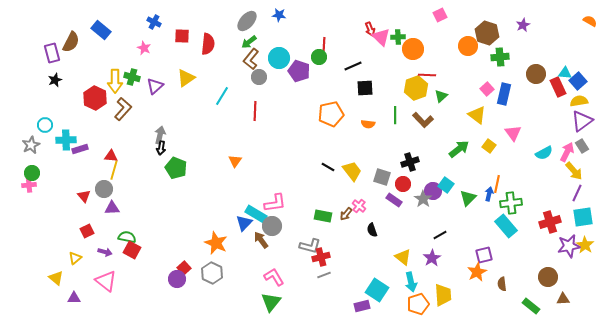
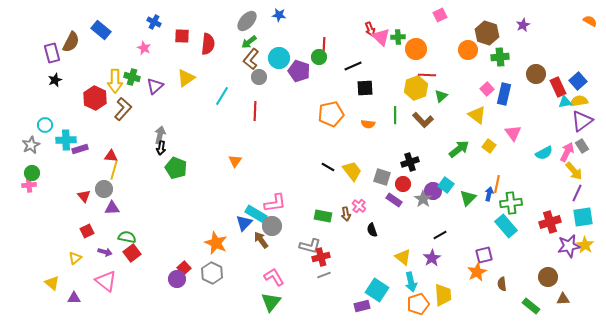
orange circle at (468, 46): moved 4 px down
orange circle at (413, 49): moved 3 px right
cyan triangle at (565, 73): moved 29 px down; rotated 16 degrees counterclockwise
brown arrow at (346, 214): rotated 48 degrees counterclockwise
red square at (132, 250): moved 3 px down; rotated 24 degrees clockwise
yellow triangle at (56, 278): moved 4 px left, 5 px down
